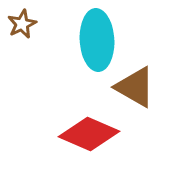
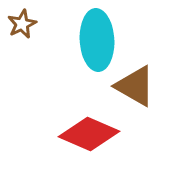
brown triangle: moved 1 px up
